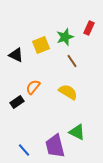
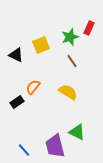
green star: moved 5 px right
